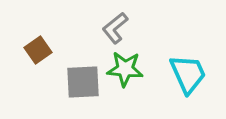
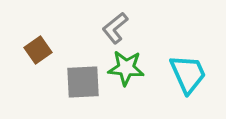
green star: moved 1 px right, 1 px up
